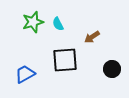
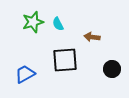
brown arrow: rotated 42 degrees clockwise
